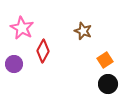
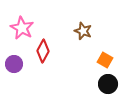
orange square: rotated 28 degrees counterclockwise
